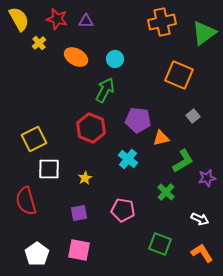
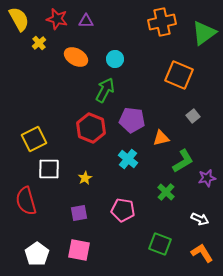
purple pentagon: moved 6 px left
